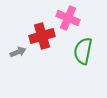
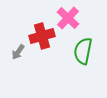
pink cross: rotated 20 degrees clockwise
gray arrow: rotated 147 degrees clockwise
